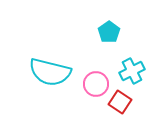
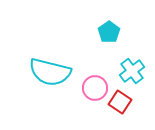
cyan cross: rotated 10 degrees counterclockwise
pink circle: moved 1 px left, 4 px down
